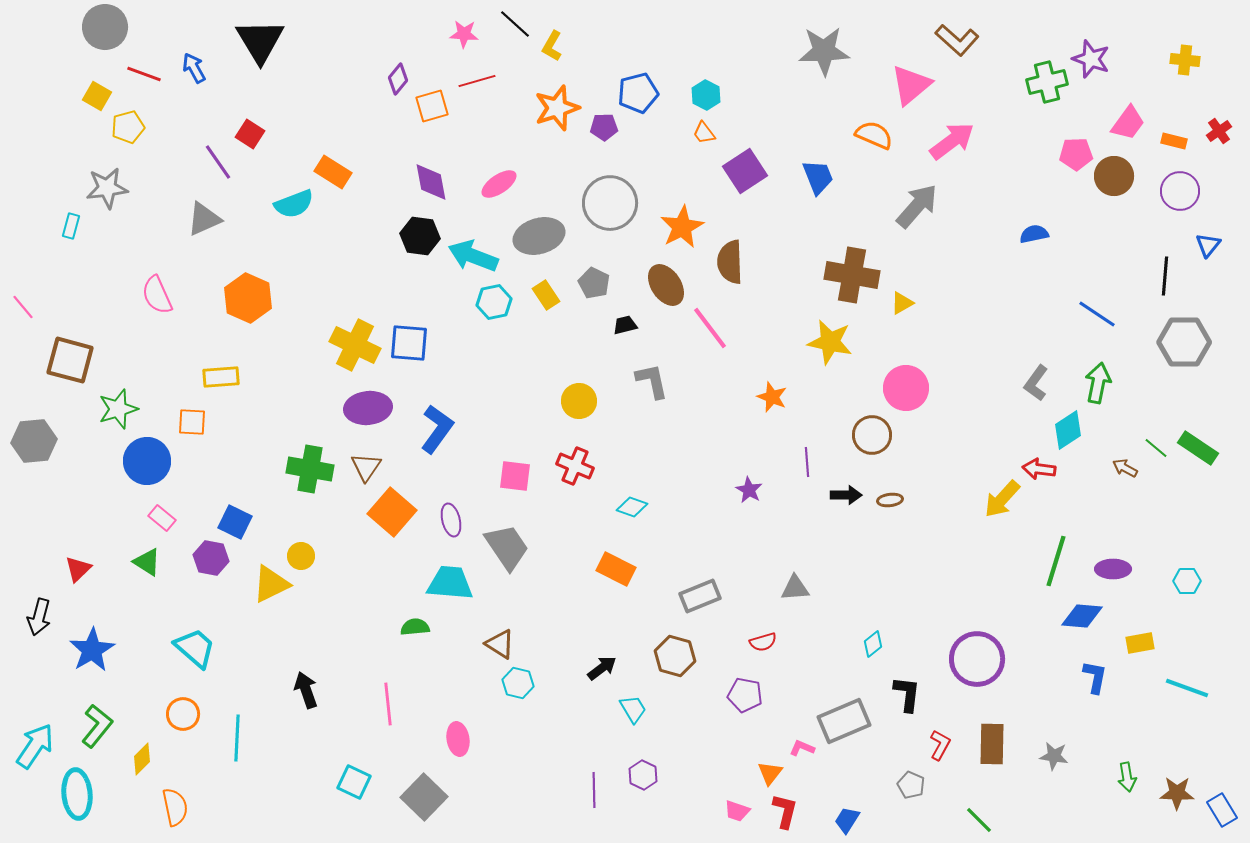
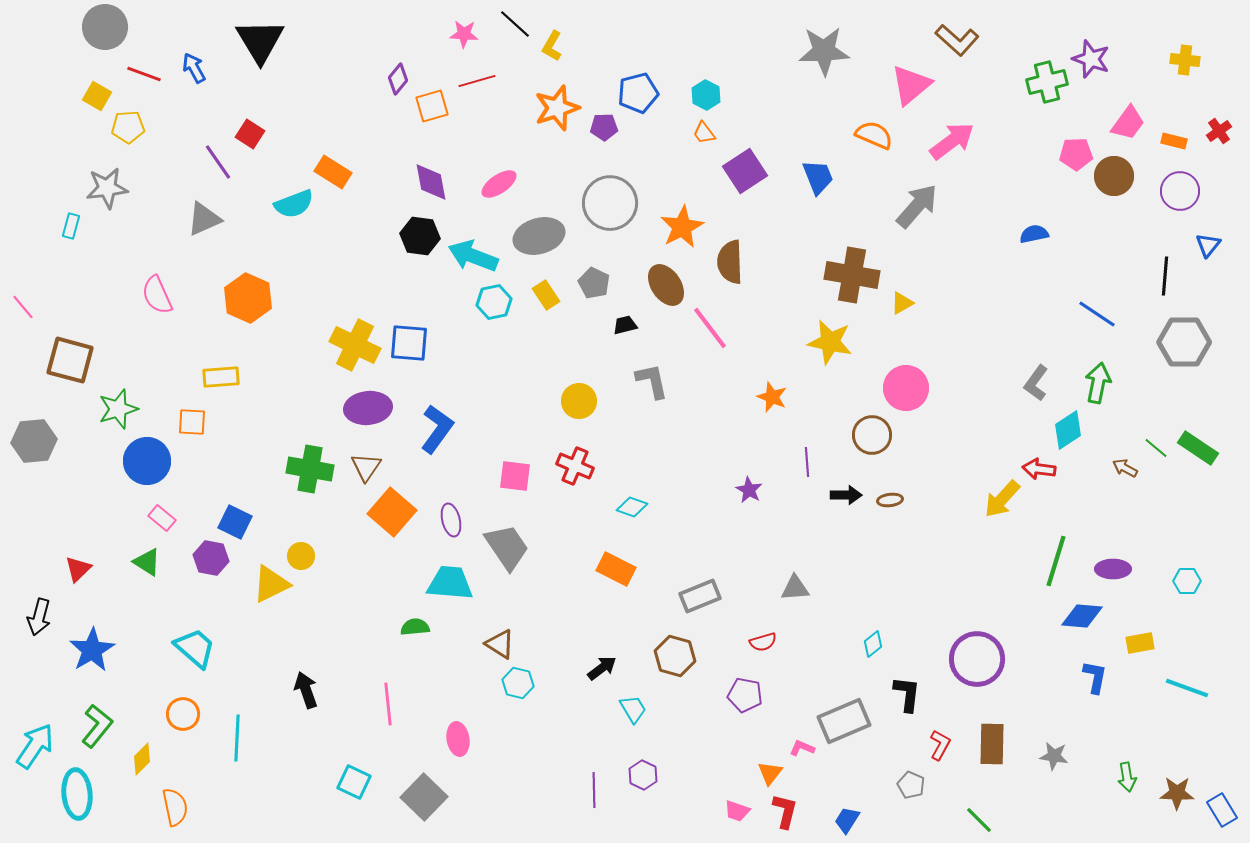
yellow pentagon at (128, 127): rotated 12 degrees clockwise
